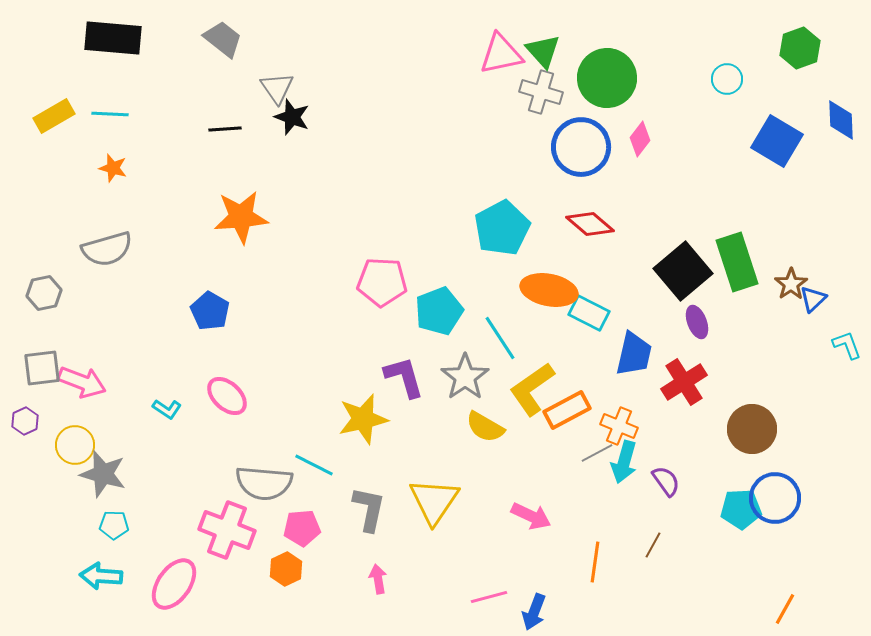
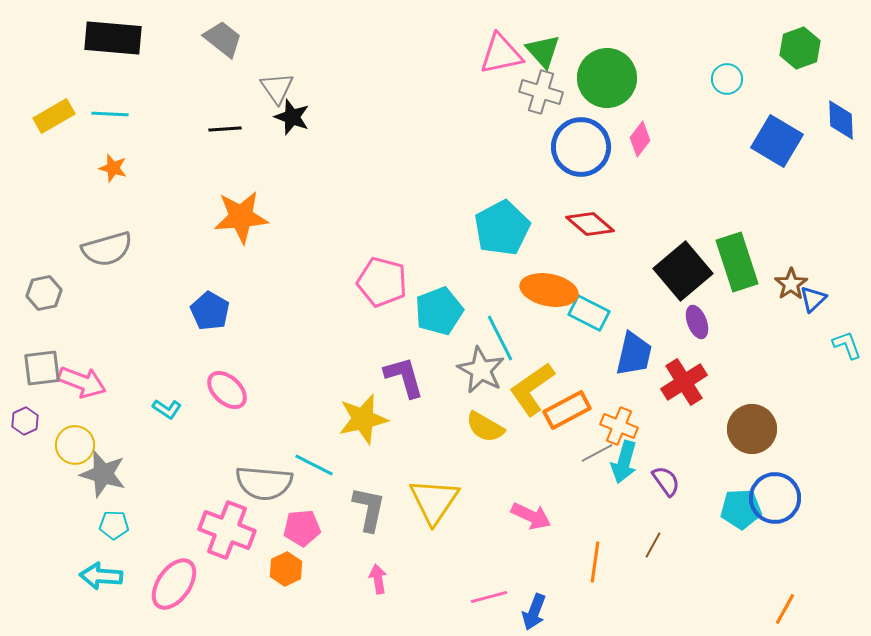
pink pentagon at (382, 282): rotated 12 degrees clockwise
cyan line at (500, 338): rotated 6 degrees clockwise
gray star at (465, 377): moved 16 px right, 7 px up; rotated 9 degrees counterclockwise
pink ellipse at (227, 396): moved 6 px up
